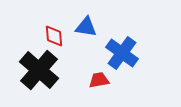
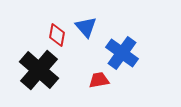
blue triangle: rotated 40 degrees clockwise
red diamond: moved 3 px right, 1 px up; rotated 15 degrees clockwise
